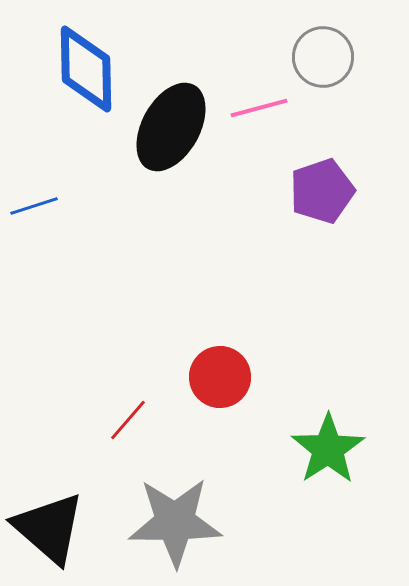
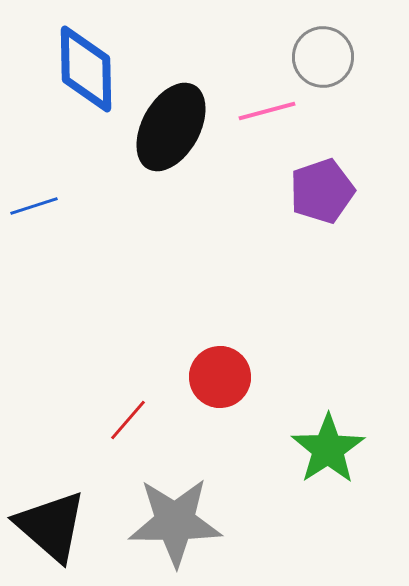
pink line: moved 8 px right, 3 px down
black triangle: moved 2 px right, 2 px up
